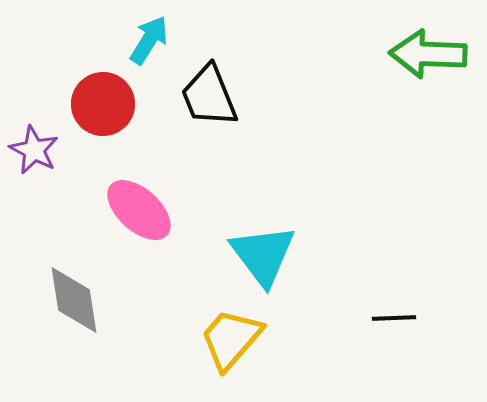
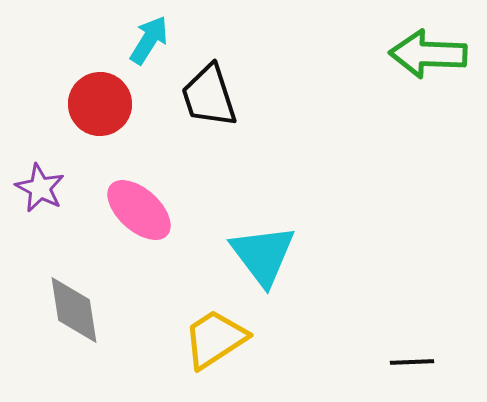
black trapezoid: rotated 4 degrees clockwise
red circle: moved 3 px left
purple star: moved 6 px right, 38 px down
gray diamond: moved 10 px down
black line: moved 18 px right, 44 px down
yellow trapezoid: moved 16 px left; rotated 16 degrees clockwise
